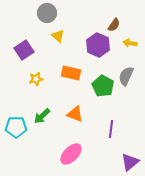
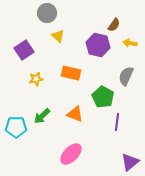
purple hexagon: rotated 10 degrees counterclockwise
green pentagon: moved 11 px down
purple line: moved 6 px right, 7 px up
